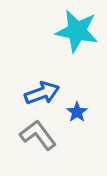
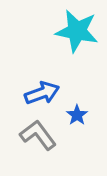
blue star: moved 3 px down
